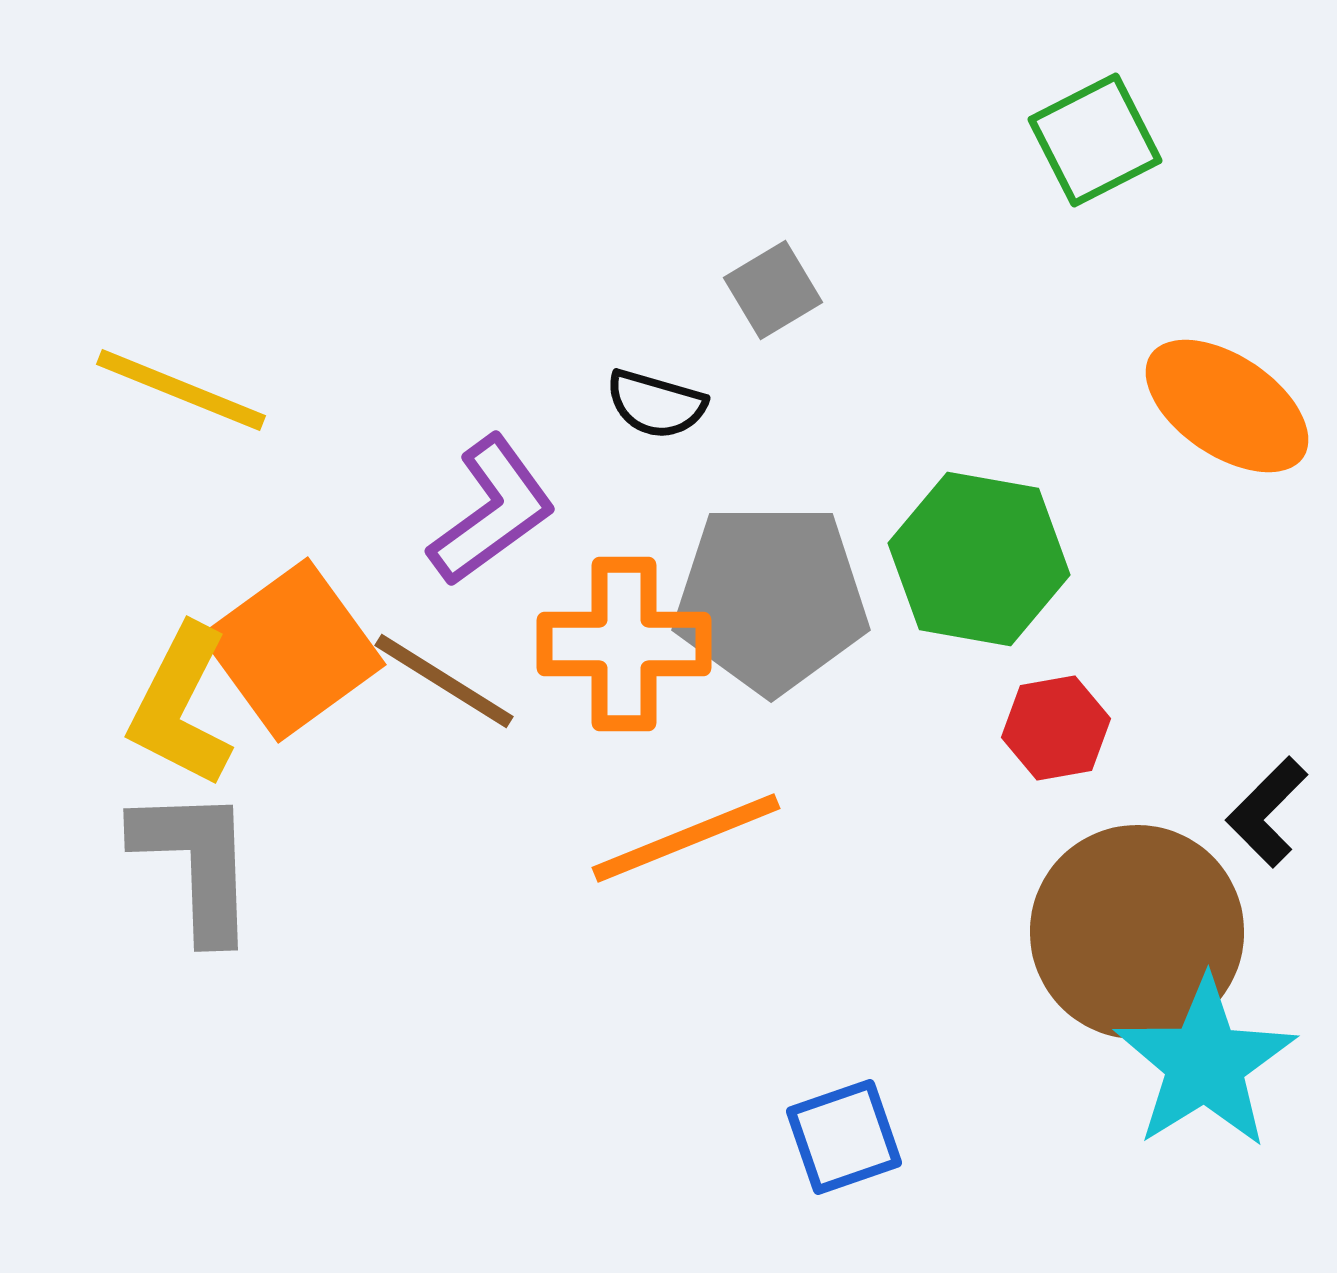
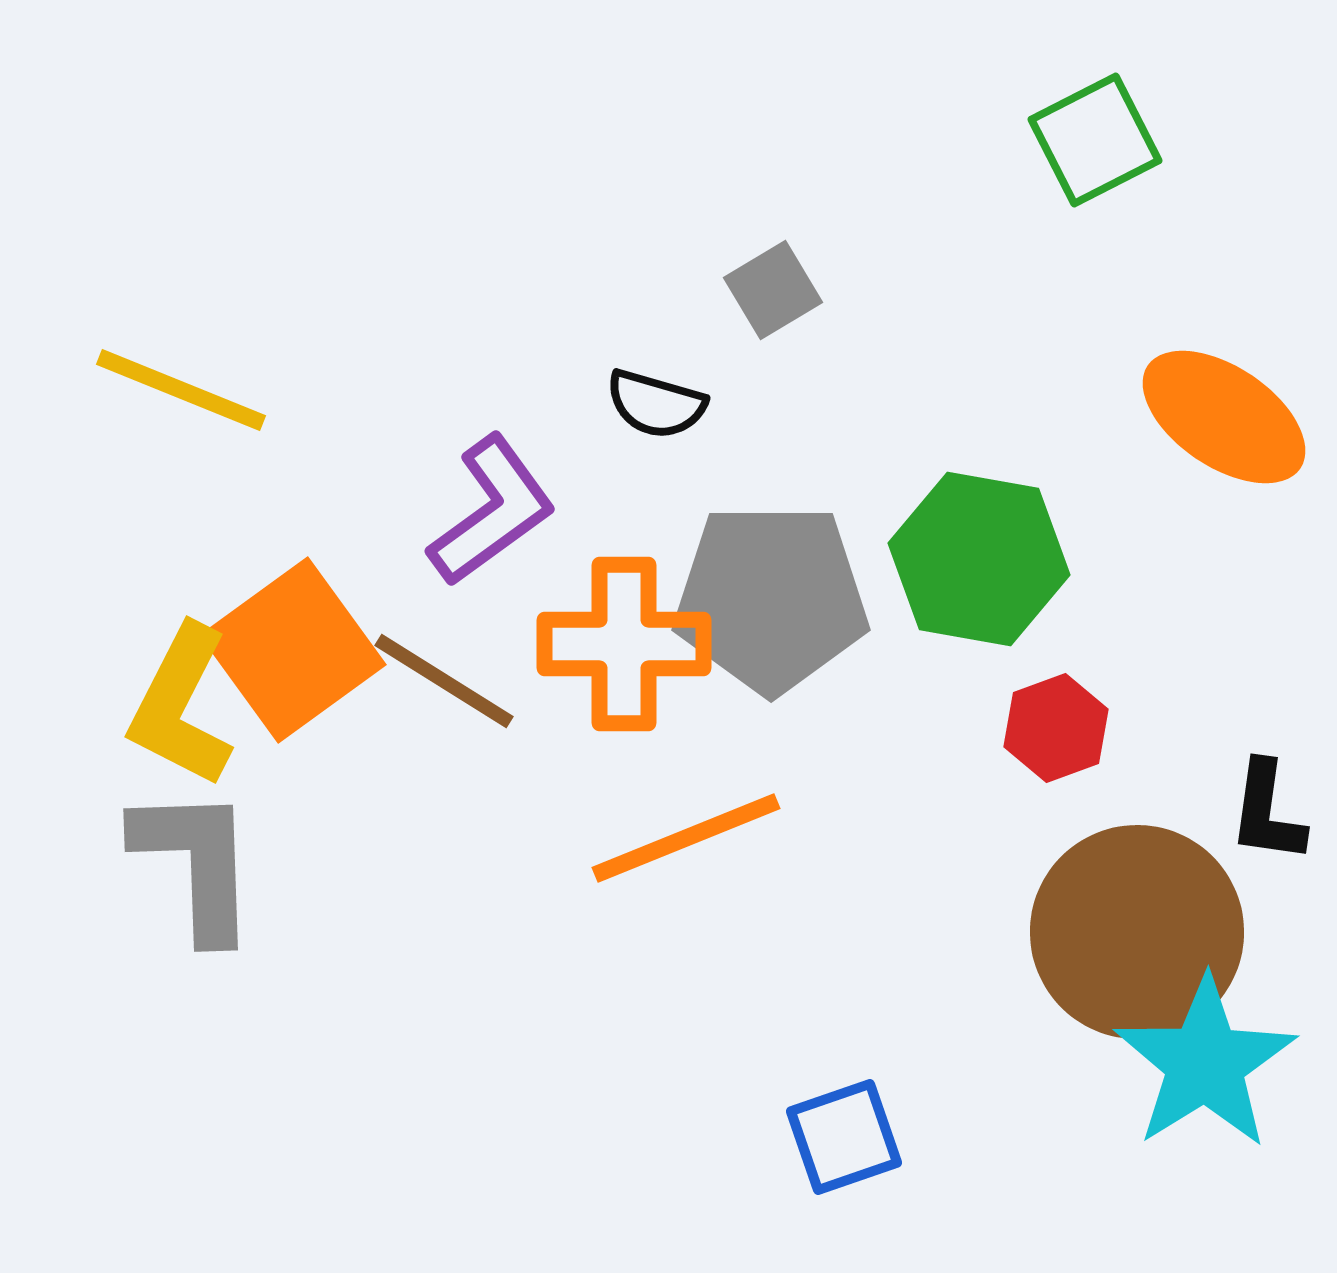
orange ellipse: moved 3 px left, 11 px down
red hexagon: rotated 10 degrees counterclockwise
black L-shape: rotated 37 degrees counterclockwise
